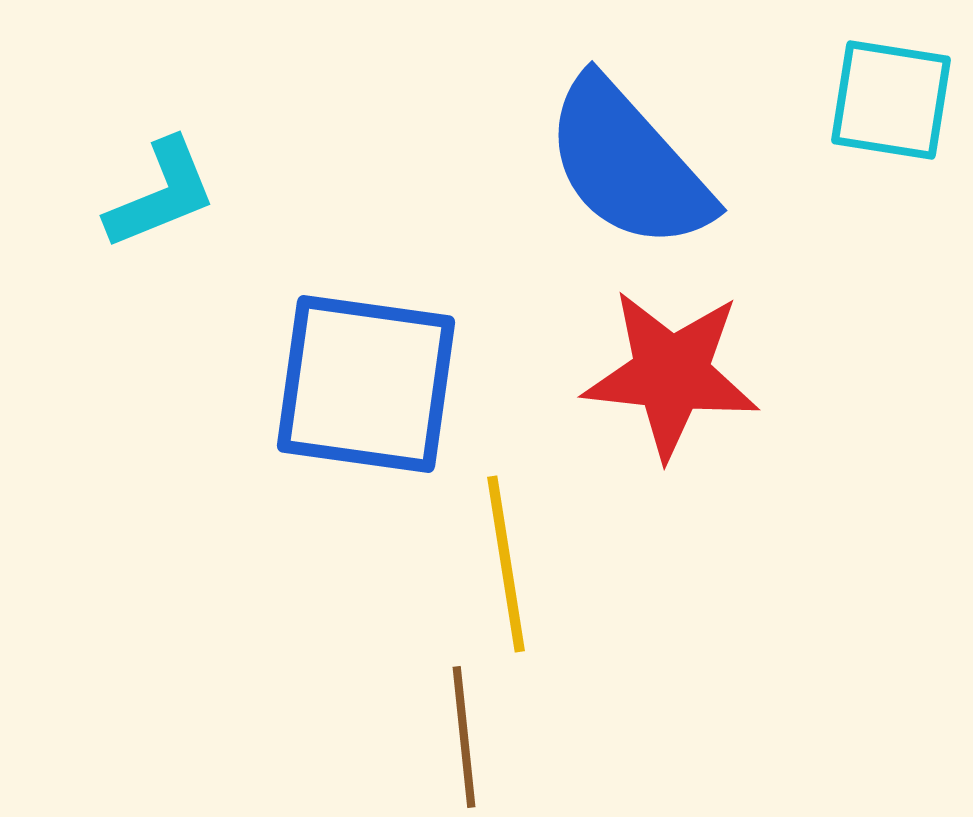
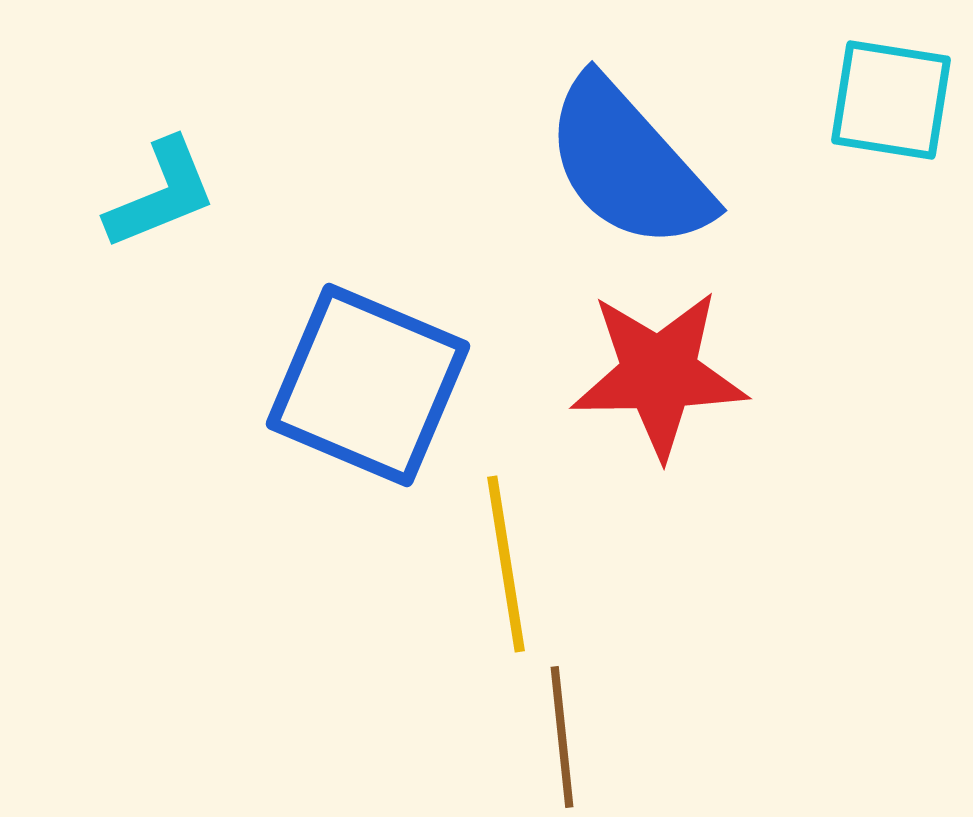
red star: moved 12 px left; rotated 7 degrees counterclockwise
blue square: moved 2 px right, 1 px down; rotated 15 degrees clockwise
brown line: moved 98 px right
